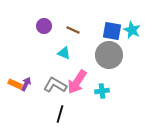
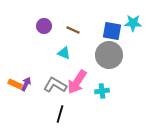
cyan star: moved 1 px right, 7 px up; rotated 24 degrees counterclockwise
